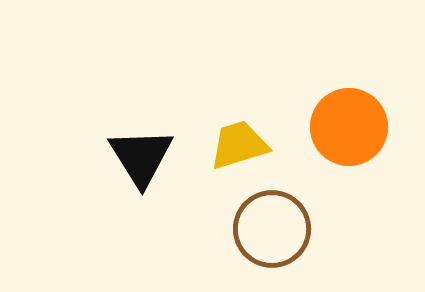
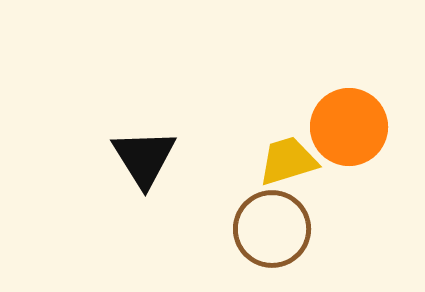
yellow trapezoid: moved 49 px right, 16 px down
black triangle: moved 3 px right, 1 px down
